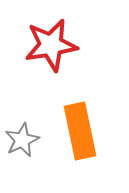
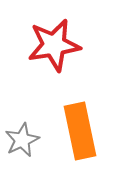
red star: moved 3 px right
